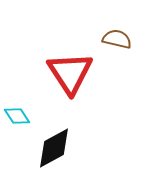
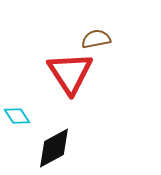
brown semicircle: moved 21 px left; rotated 24 degrees counterclockwise
